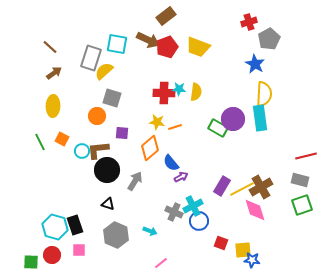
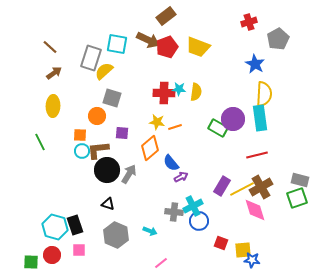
gray pentagon at (269, 39): moved 9 px right
orange square at (62, 139): moved 18 px right, 4 px up; rotated 24 degrees counterclockwise
red line at (306, 156): moved 49 px left, 1 px up
gray arrow at (135, 181): moved 6 px left, 7 px up
green square at (302, 205): moved 5 px left, 7 px up
gray cross at (174, 212): rotated 18 degrees counterclockwise
